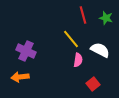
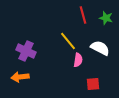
yellow line: moved 3 px left, 2 px down
white semicircle: moved 2 px up
red square: rotated 32 degrees clockwise
